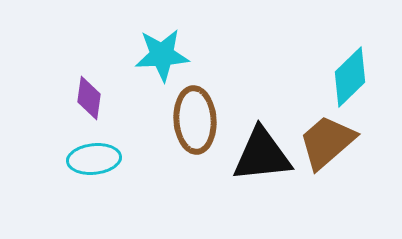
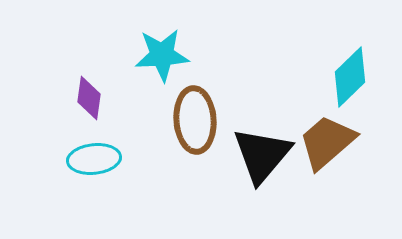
black triangle: rotated 44 degrees counterclockwise
